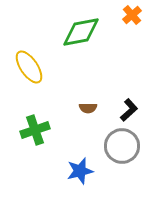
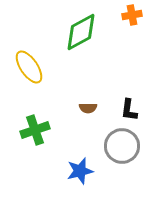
orange cross: rotated 30 degrees clockwise
green diamond: rotated 18 degrees counterclockwise
black L-shape: rotated 140 degrees clockwise
